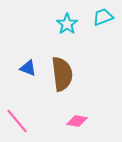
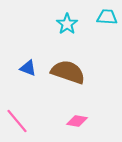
cyan trapezoid: moved 4 px right; rotated 25 degrees clockwise
brown semicircle: moved 6 px right, 2 px up; rotated 64 degrees counterclockwise
